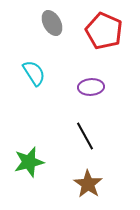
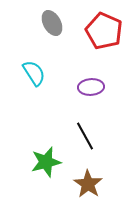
green star: moved 17 px right
